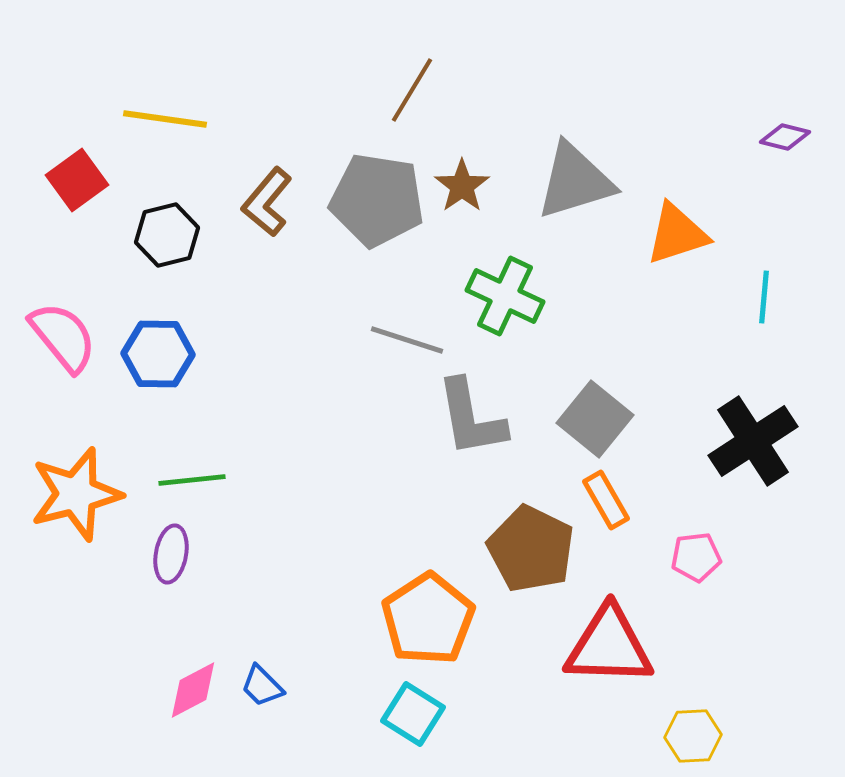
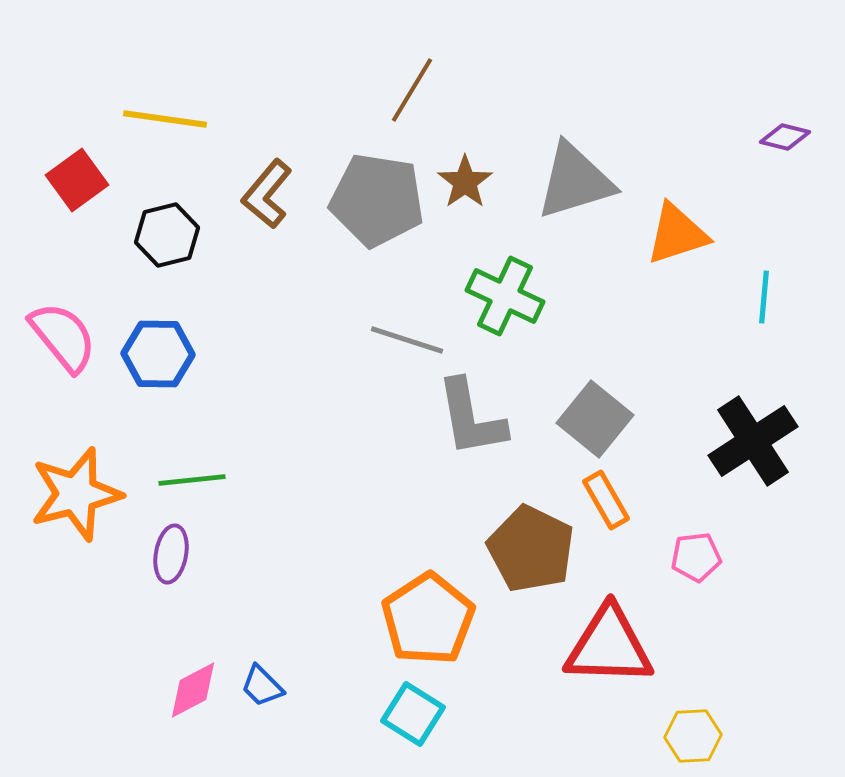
brown star: moved 3 px right, 4 px up
brown L-shape: moved 8 px up
